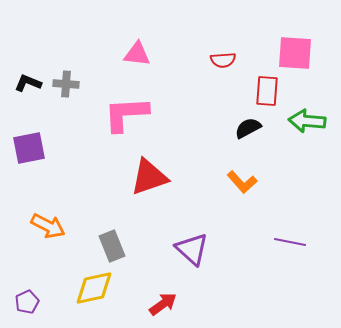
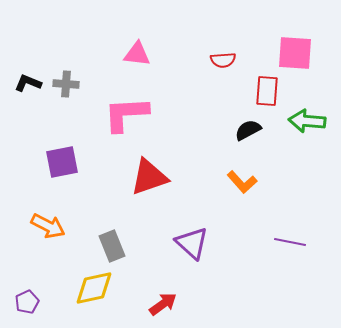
black semicircle: moved 2 px down
purple square: moved 33 px right, 14 px down
purple triangle: moved 6 px up
